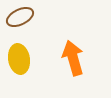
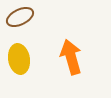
orange arrow: moved 2 px left, 1 px up
